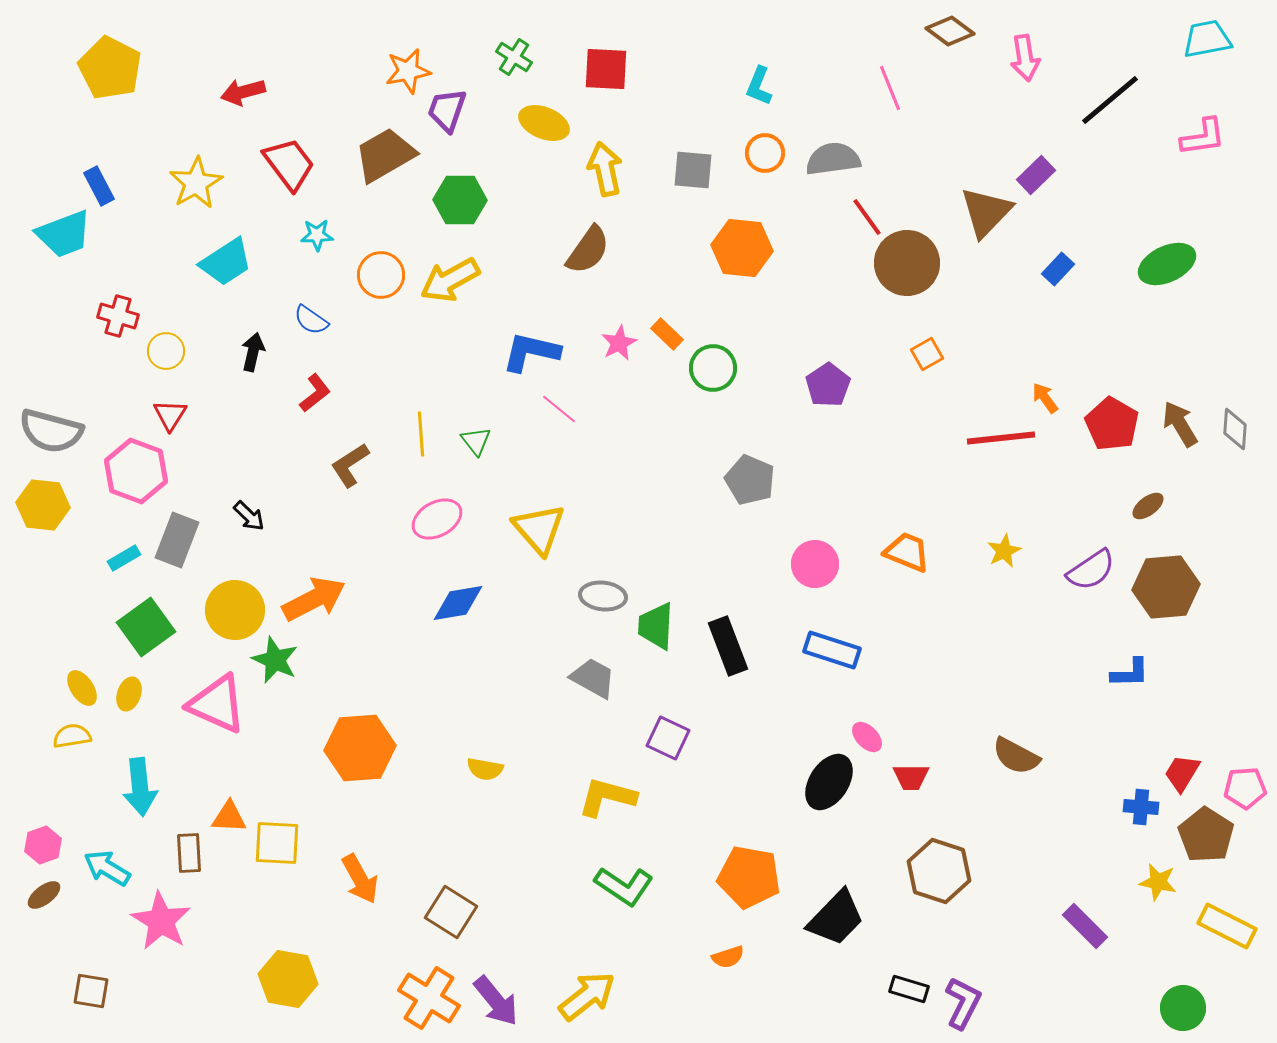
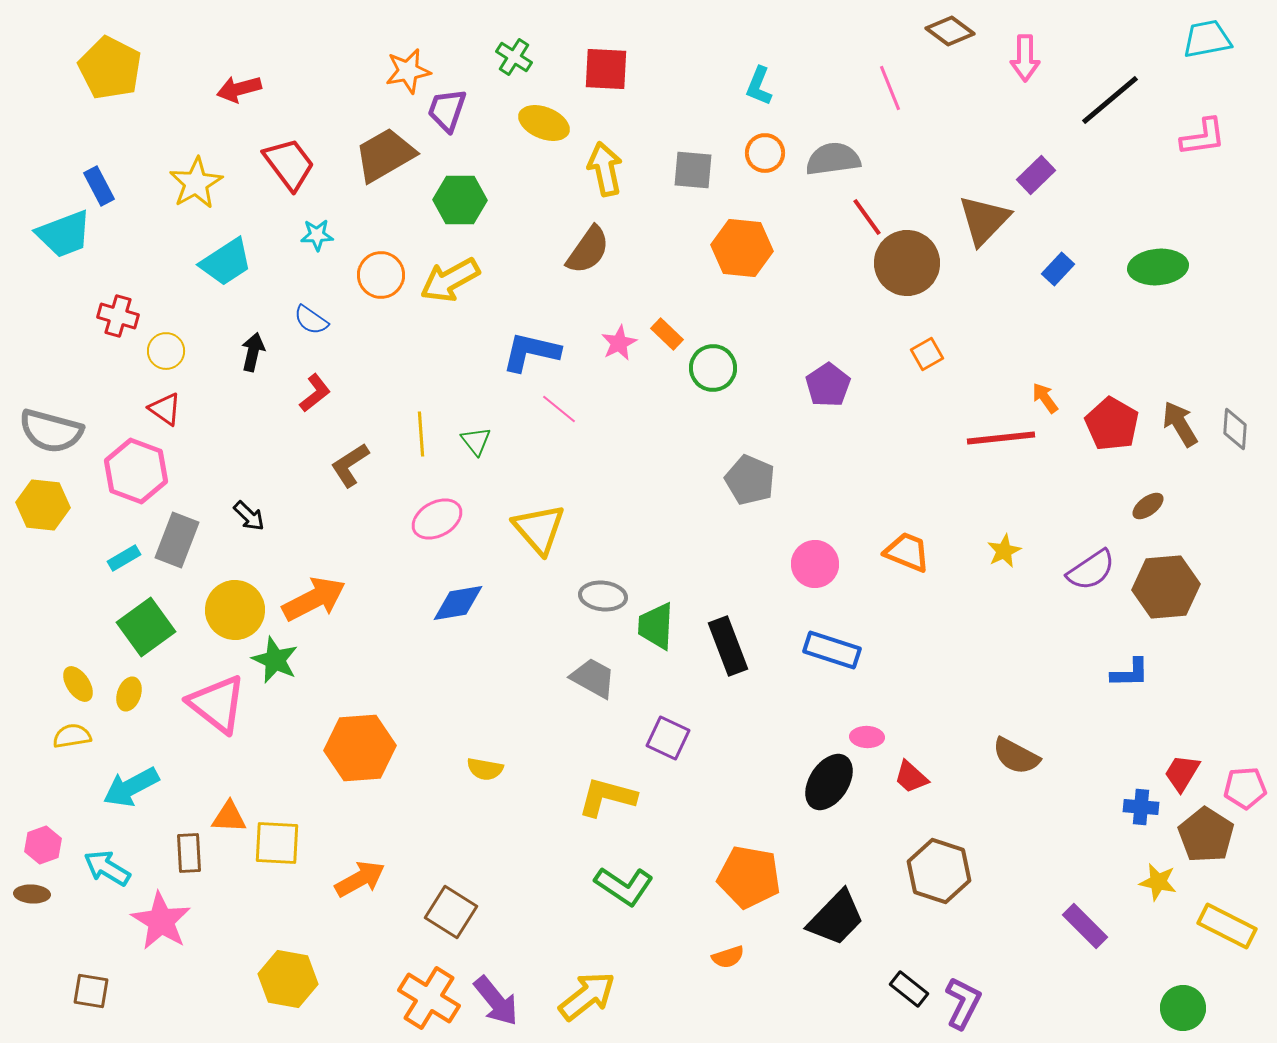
pink arrow at (1025, 58): rotated 9 degrees clockwise
red arrow at (243, 92): moved 4 px left, 3 px up
brown triangle at (986, 212): moved 2 px left, 8 px down
green ellipse at (1167, 264): moved 9 px left, 3 px down; rotated 20 degrees clockwise
red triangle at (170, 415): moved 5 px left, 6 px up; rotated 27 degrees counterclockwise
yellow ellipse at (82, 688): moved 4 px left, 4 px up
pink triangle at (217, 704): rotated 14 degrees clockwise
pink ellipse at (867, 737): rotated 44 degrees counterclockwise
red trapezoid at (911, 777): rotated 42 degrees clockwise
cyan arrow at (140, 787): moved 9 px left; rotated 68 degrees clockwise
orange arrow at (360, 879): rotated 90 degrees counterclockwise
brown ellipse at (44, 895): moved 12 px left, 1 px up; rotated 40 degrees clockwise
black rectangle at (909, 989): rotated 21 degrees clockwise
